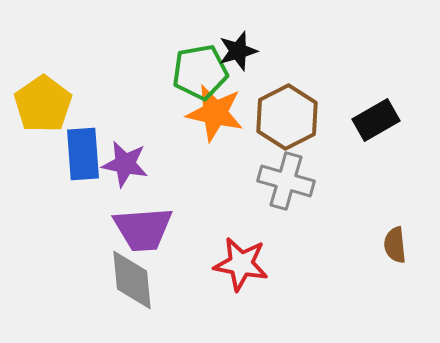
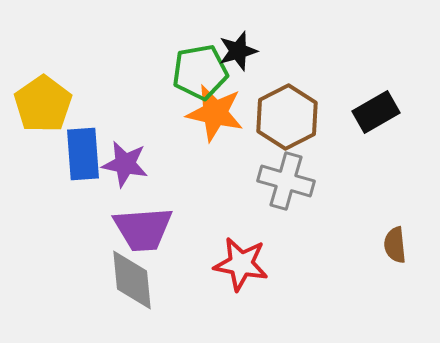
black rectangle: moved 8 px up
